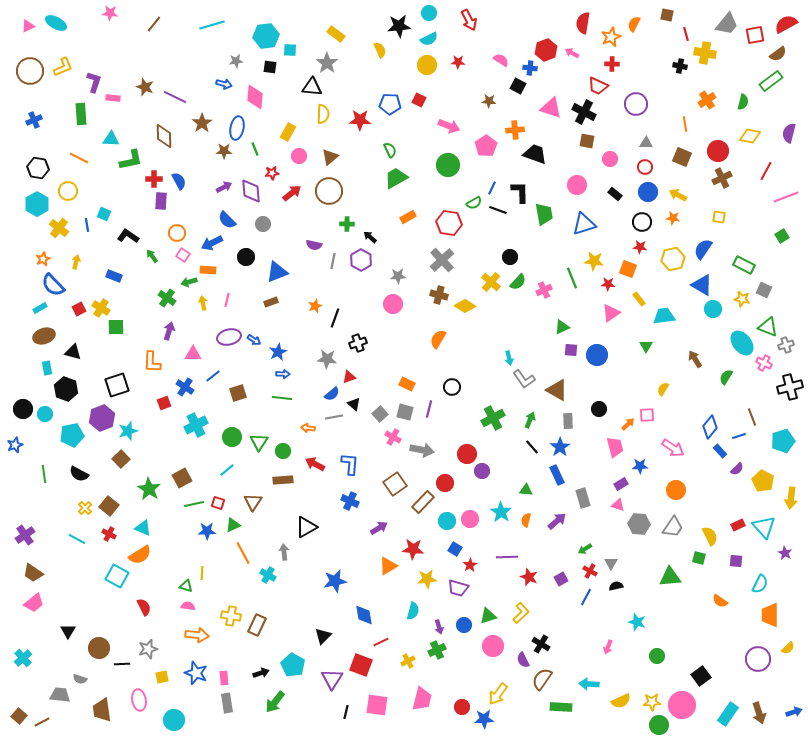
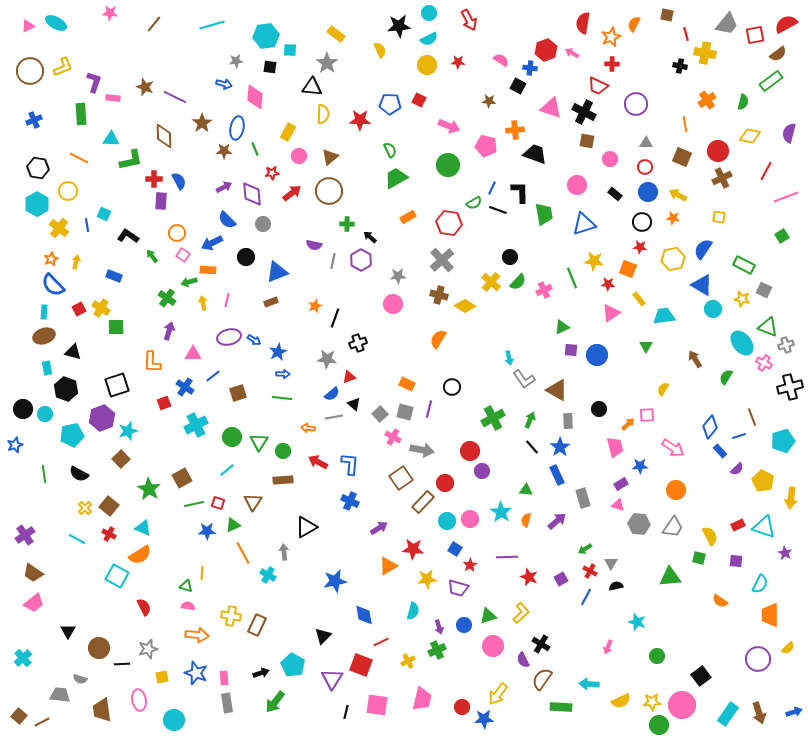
pink pentagon at (486, 146): rotated 25 degrees counterclockwise
purple diamond at (251, 191): moved 1 px right, 3 px down
orange star at (43, 259): moved 8 px right
cyan rectangle at (40, 308): moved 4 px right, 4 px down; rotated 56 degrees counterclockwise
red circle at (467, 454): moved 3 px right, 3 px up
red arrow at (315, 464): moved 3 px right, 2 px up
brown square at (395, 484): moved 6 px right, 6 px up
cyan triangle at (764, 527): rotated 30 degrees counterclockwise
